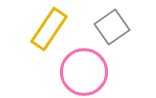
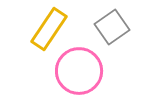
pink circle: moved 5 px left, 1 px up
